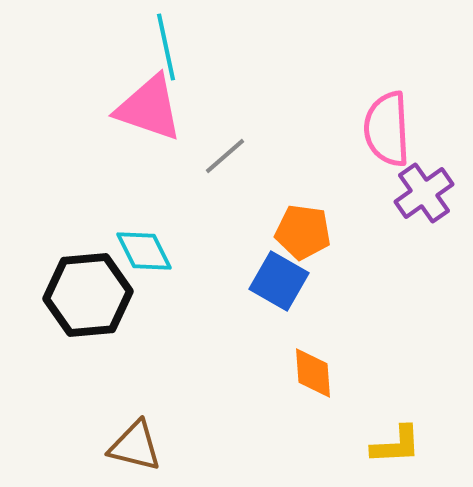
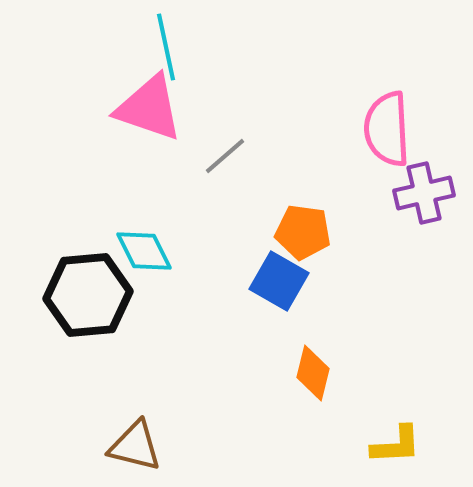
purple cross: rotated 22 degrees clockwise
orange diamond: rotated 18 degrees clockwise
